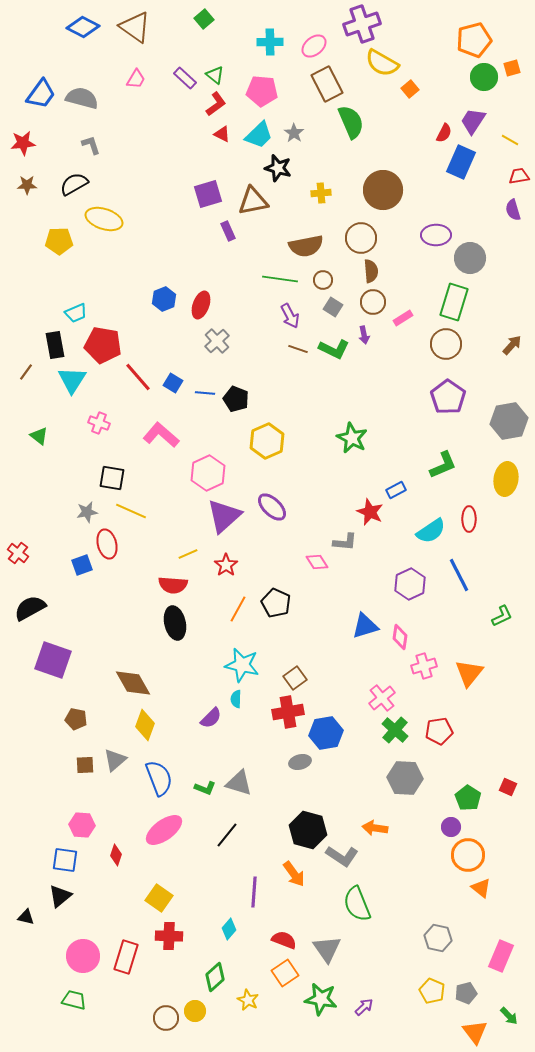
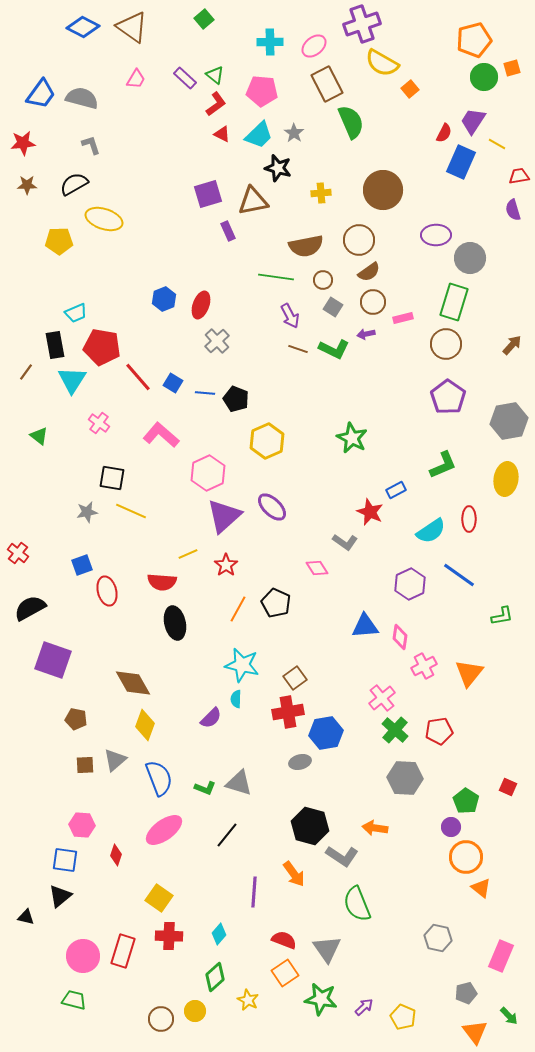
brown triangle at (135, 27): moved 3 px left
yellow line at (510, 140): moved 13 px left, 4 px down
brown circle at (361, 238): moved 2 px left, 2 px down
brown semicircle at (371, 271): moved 2 px left, 1 px down; rotated 60 degrees clockwise
green line at (280, 279): moved 4 px left, 2 px up
pink rectangle at (403, 318): rotated 18 degrees clockwise
purple arrow at (364, 335): moved 2 px right, 1 px up; rotated 90 degrees clockwise
red pentagon at (103, 345): moved 1 px left, 2 px down
pink cross at (99, 423): rotated 15 degrees clockwise
gray L-shape at (345, 542): rotated 30 degrees clockwise
red ellipse at (107, 544): moved 47 px down
pink diamond at (317, 562): moved 6 px down
blue line at (459, 575): rotated 28 degrees counterclockwise
red semicircle at (173, 585): moved 11 px left, 3 px up
green L-shape at (502, 616): rotated 15 degrees clockwise
blue triangle at (365, 626): rotated 12 degrees clockwise
pink cross at (424, 666): rotated 10 degrees counterclockwise
green pentagon at (468, 798): moved 2 px left, 3 px down
black hexagon at (308, 830): moved 2 px right, 4 px up
orange circle at (468, 855): moved 2 px left, 2 px down
cyan diamond at (229, 929): moved 10 px left, 5 px down
red rectangle at (126, 957): moved 3 px left, 6 px up
yellow pentagon at (432, 991): moved 29 px left, 26 px down
brown circle at (166, 1018): moved 5 px left, 1 px down
